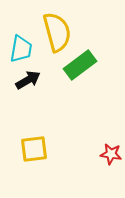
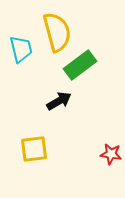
cyan trapezoid: rotated 24 degrees counterclockwise
black arrow: moved 31 px right, 21 px down
